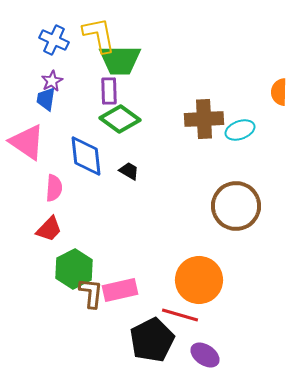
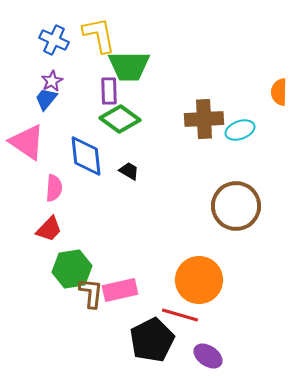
green trapezoid: moved 9 px right, 6 px down
blue trapezoid: rotated 30 degrees clockwise
green hexagon: moved 2 px left; rotated 18 degrees clockwise
purple ellipse: moved 3 px right, 1 px down
